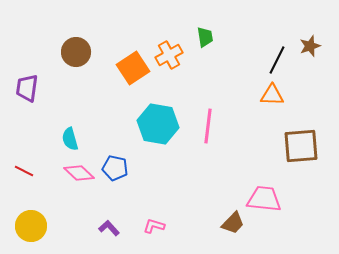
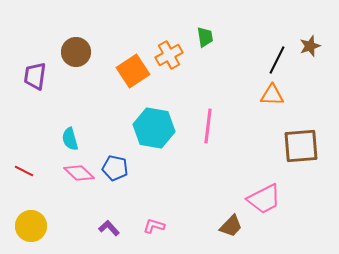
orange square: moved 3 px down
purple trapezoid: moved 8 px right, 12 px up
cyan hexagon: moved 4 px left, 4 px down
pink trapezoid: rotated 147 degrees clockwise
brown trapezoid: moved 2 px left, 3 px down
